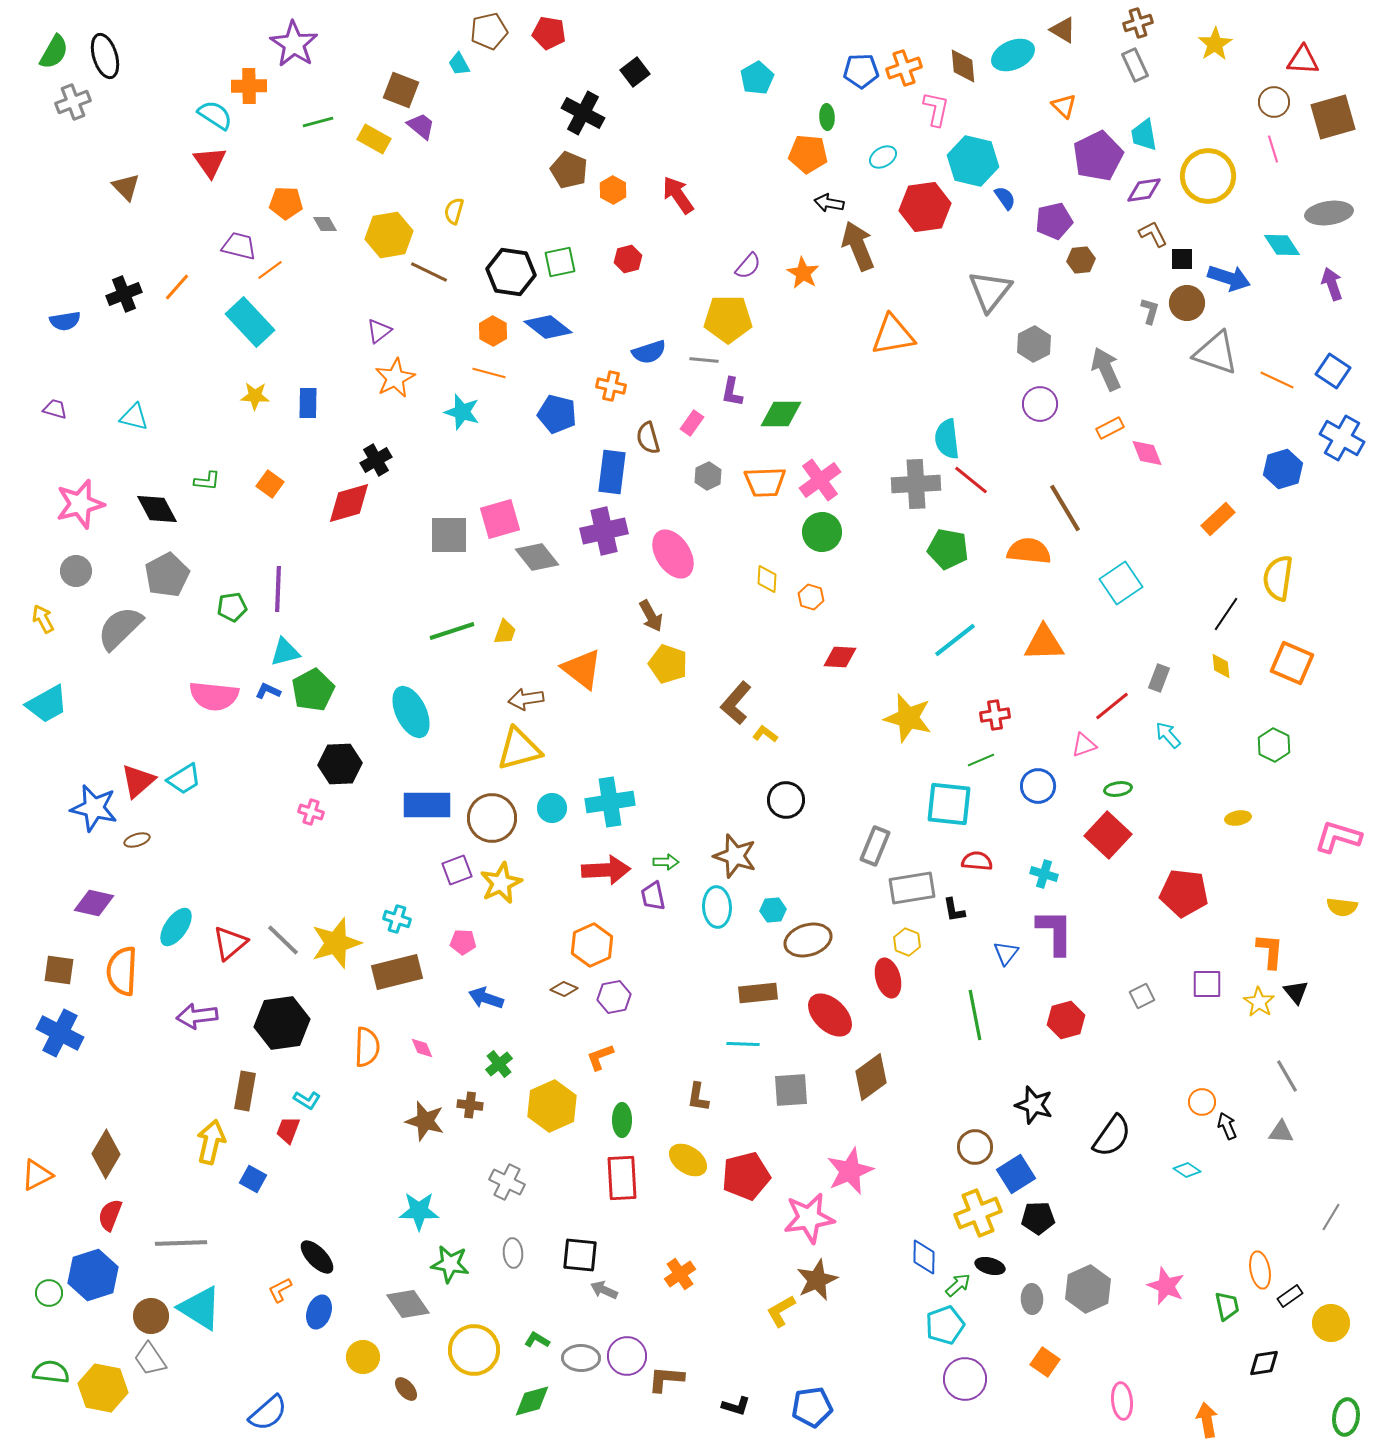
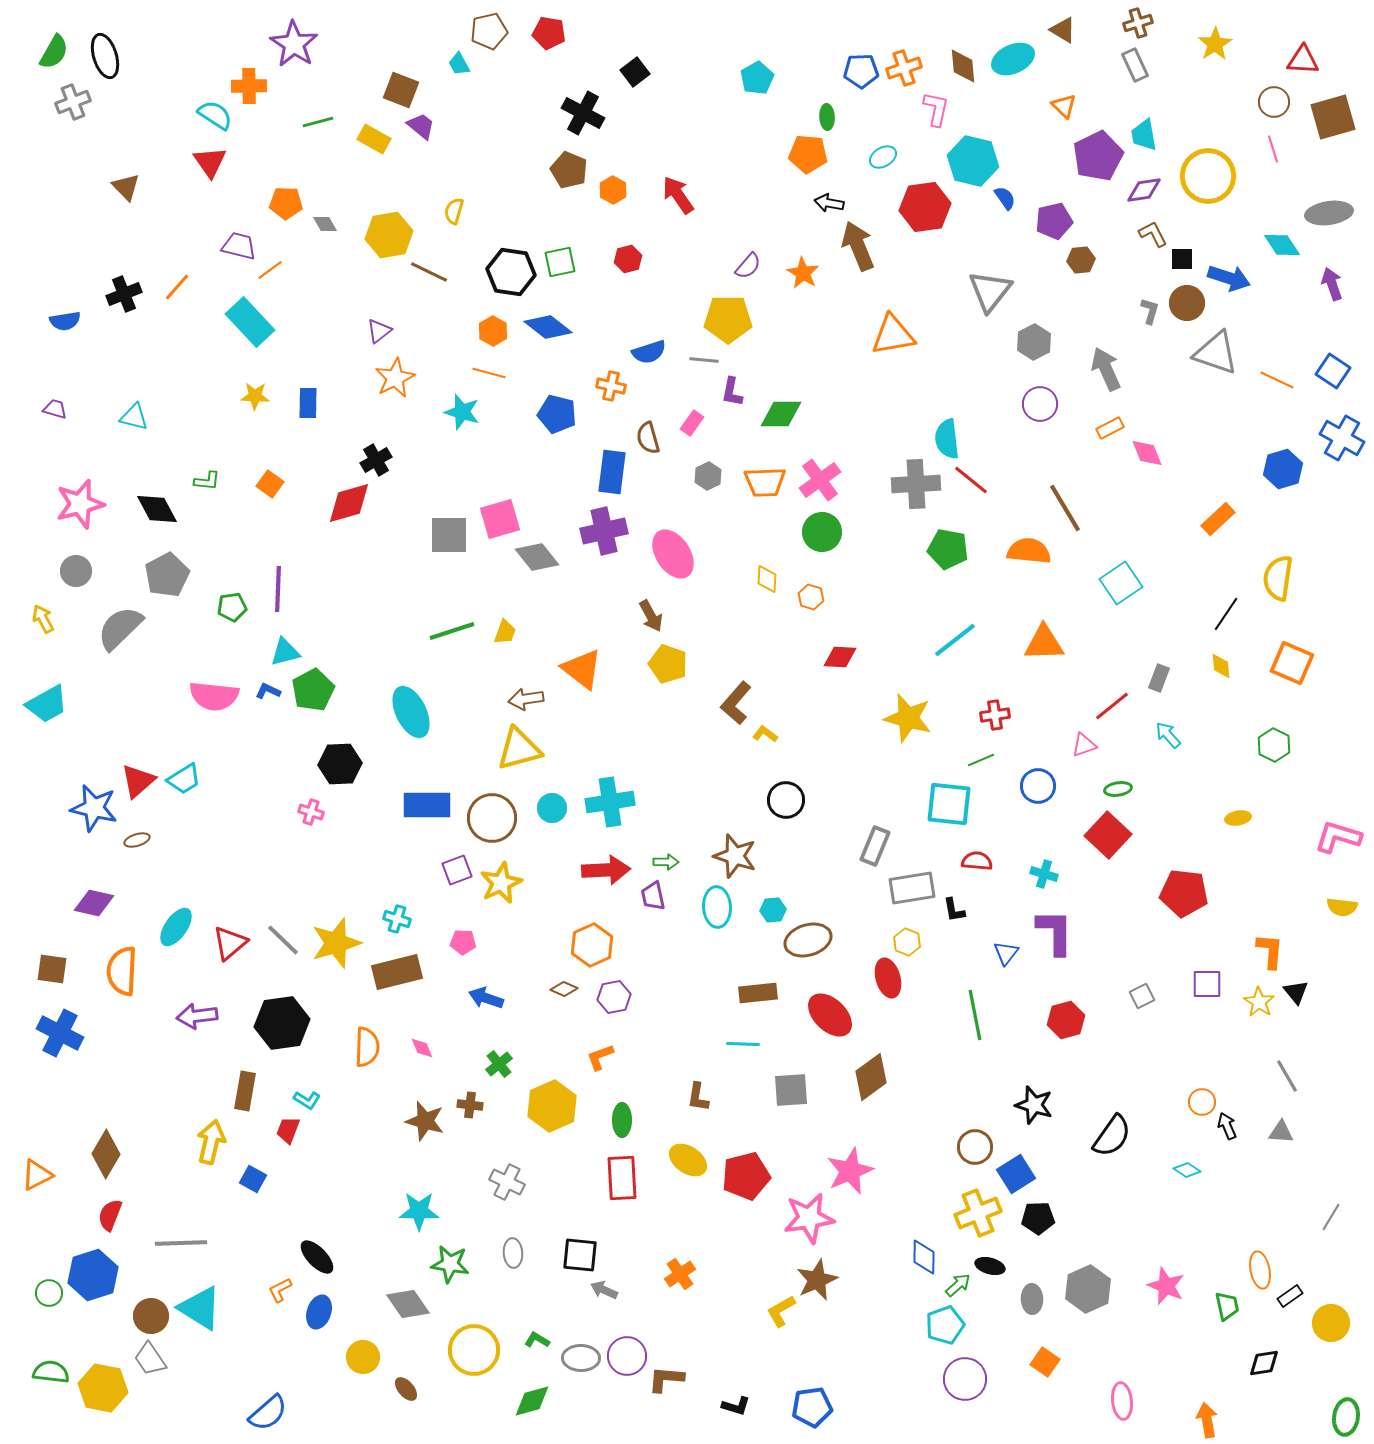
cyan ellipse at (1013, 55): moved 4 px down
gray hexagon at (1034, 344): moved 2 px up
brown square at (59, 970): moved 7 px left, 1 px up
